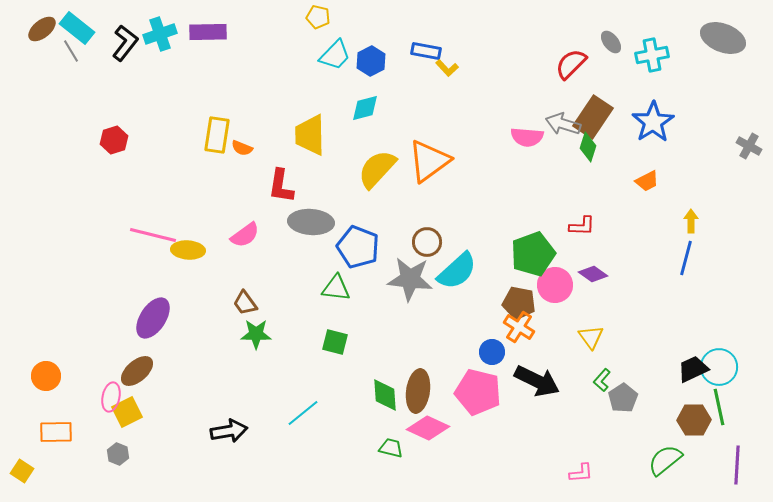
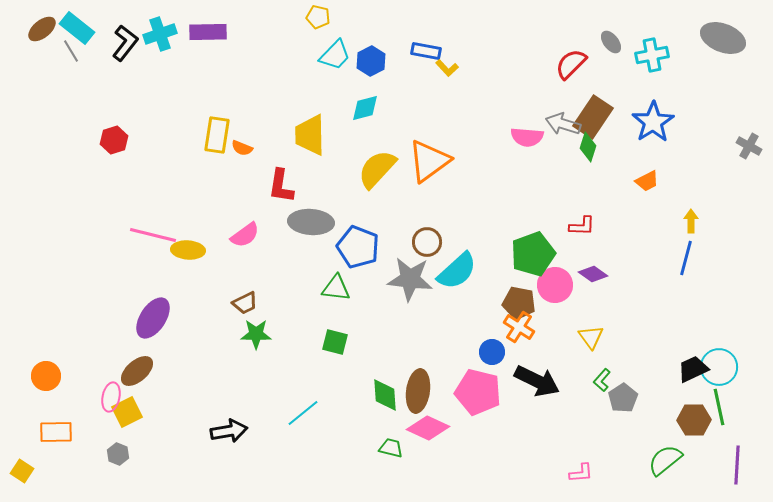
brown trapezoid at (245, 303): rotated 80 degrees counterclockwise
